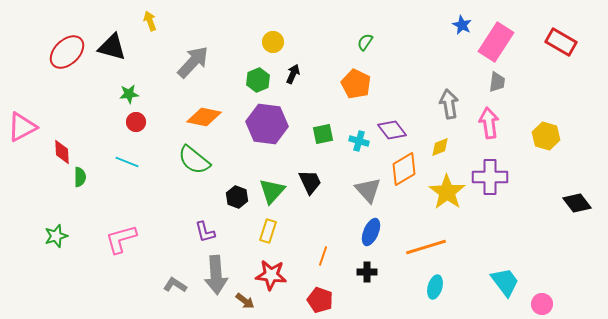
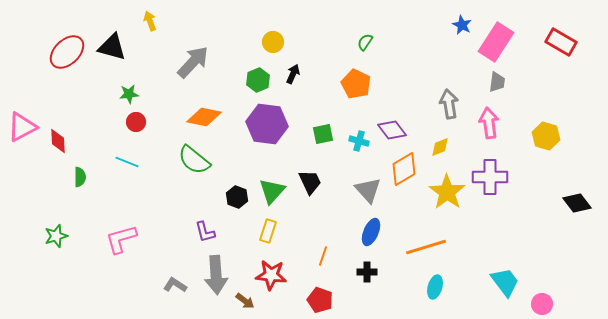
red diamond at (62, 152): moved 4 px left, 11 px up
